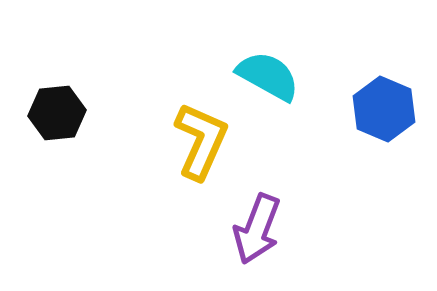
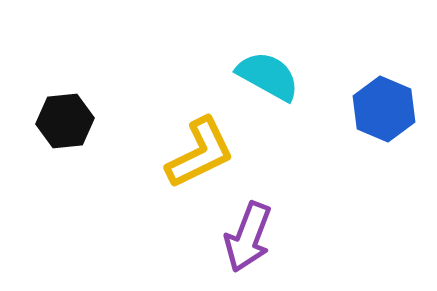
black hexagon: moved 8 px right, 8 px down
yellow L-shape: moved 1 px left, 12 px down; rotated 40 degrees clockwise
purple arrow: moved 9 px left, 8 px down
